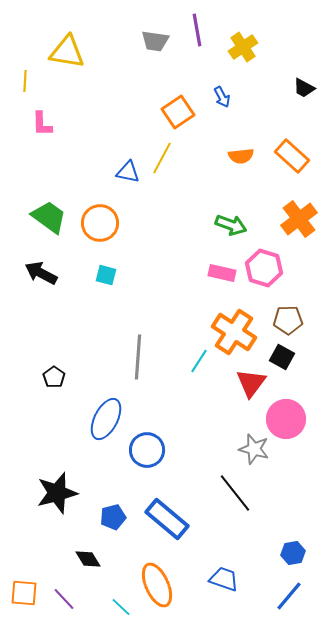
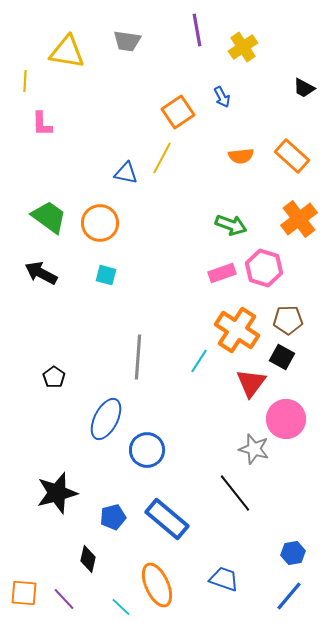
gray trapezoid at (155, 41): moved 28 px left
blue triangle at (128, 172): moved 2 px left, 1 px down
pink rectangle at (222, 273): rotated 32 degrees counterclockwise
orange cross at (234, 332): moved 3 px right, 2 px up
black diamond at (88, 559): rotated 44 degrees clockwise
